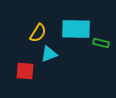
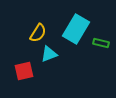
cyan rectangle: rotated 60 degrees counterclockwise
red square: moved 1 px left; rotated 18 degrees counterclockwise
